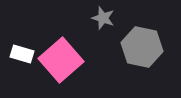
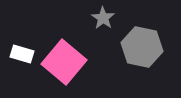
gray star: rotated 15 degrees clockwise
pink square: moved 3 px right, 2 px down; rotated 9 degrees counterclockwise
